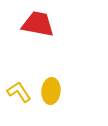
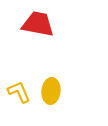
yellow L-shape: rotated 10 degrees clockwise
